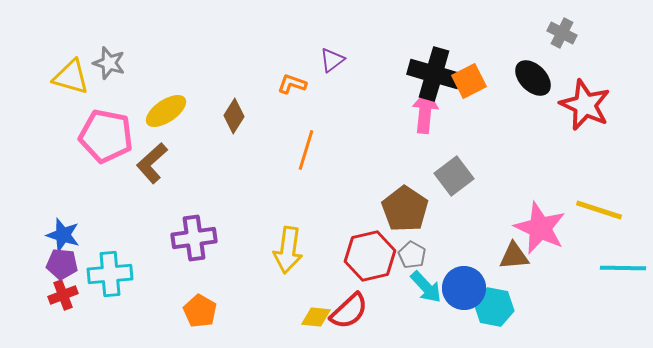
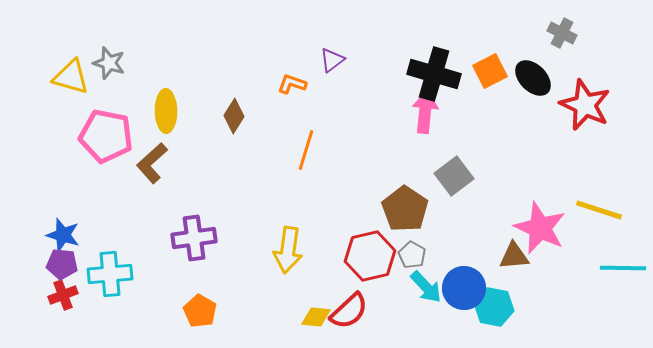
orange square: moved 21 px right, 10 px up
yellow ellipse: rotated 57 degrees counterclockwise
